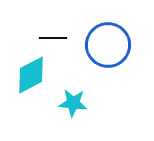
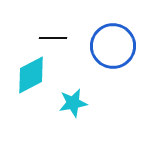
blue circle: moved 5 px right, 1 px down
cyan star: rotated 16 degrees counterclockwise
